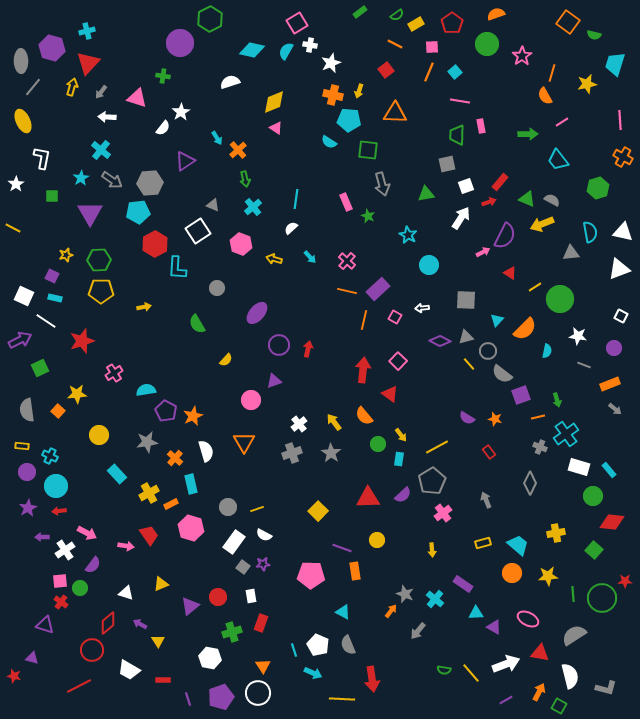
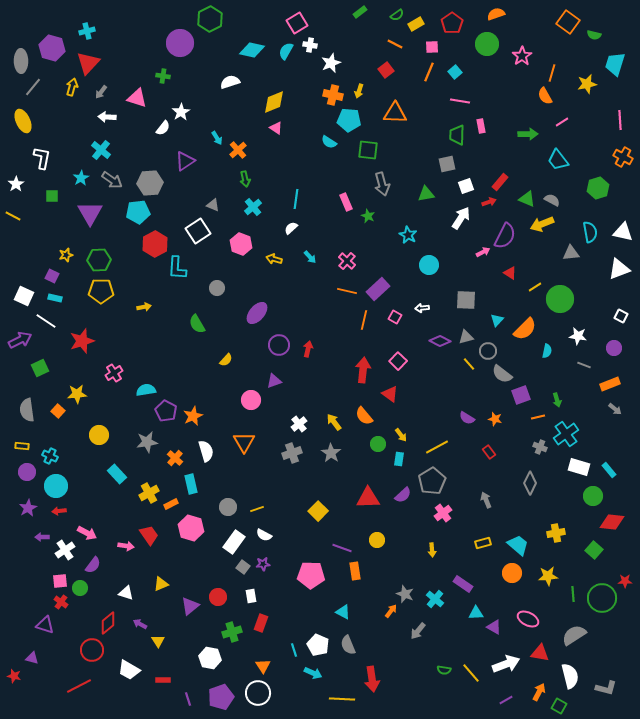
yellow line at (13, 228): moved 12 px up
